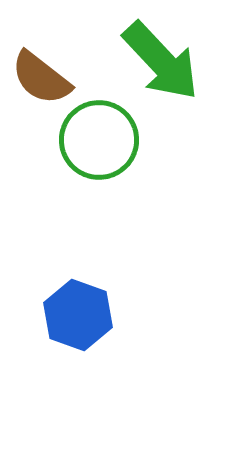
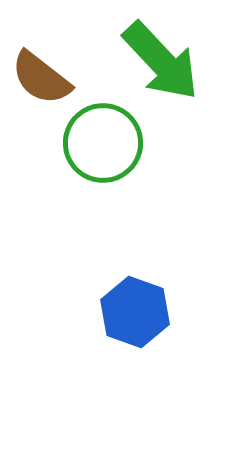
green circle: moved 4 px right, 3 px down
blue hexagon: moved 57 px right, 3 px up
